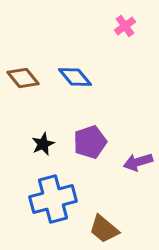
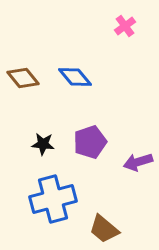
black star: rotated 30 degrees clockwise
